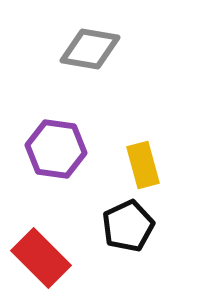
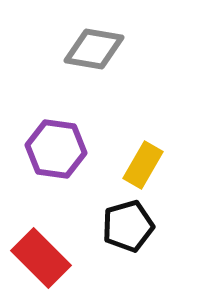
gray diamond: moved 4 px right
yellow rectangle: rotated 45 degrees clockwise
black pentagon: rotated 9 degrees clockwise
